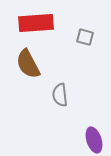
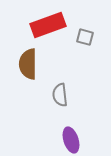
red rectangle: moved 12 px right, 2 px down; rotated 16 degrees counterclockwise
brown semicircle: rotated 28 degrees clockwise
purple ellipse: moved 23 px left
